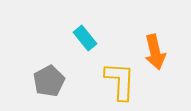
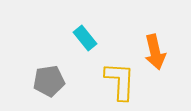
gray pentagon: rotated 20 degrees clockwise
